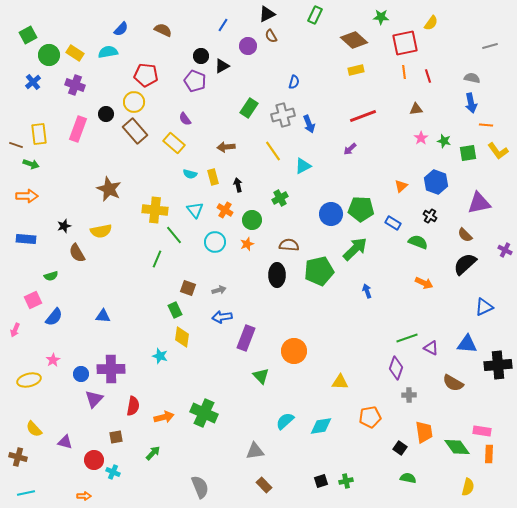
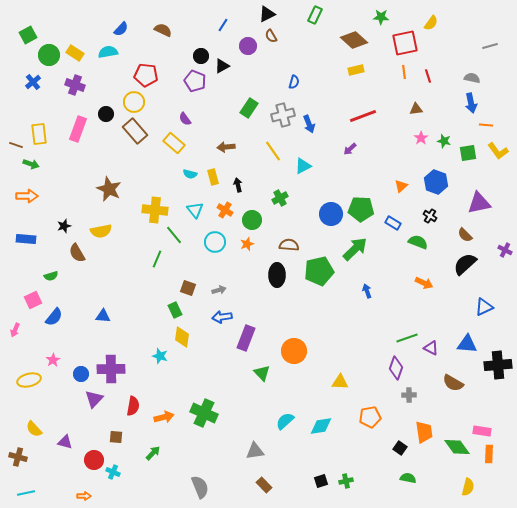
green triangle at (261, 376): moved 1 px right, 3 px up
brown square at (116, 437): rotated 16 degrees clockwise
